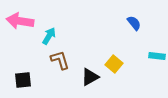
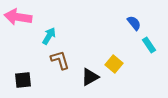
pink arrow: moved 2 px left, 4 px up
cyan rectangle: moved 8 px left, 11 px up; rotated 49 degrees clockwise
